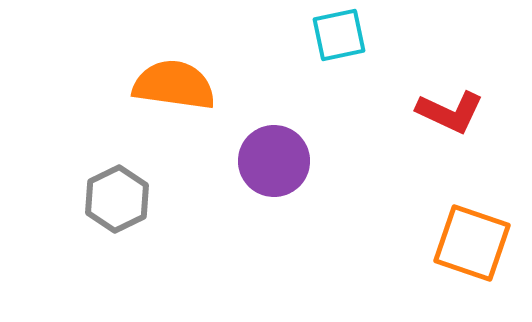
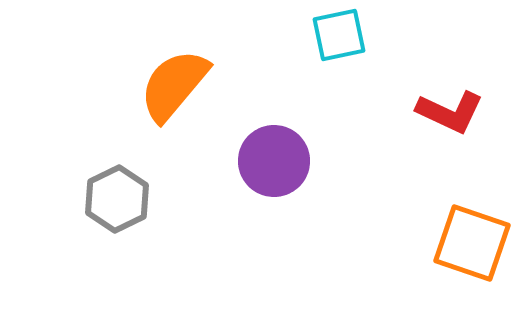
orange semicircle: rotated 58 degrees counterclockwise
